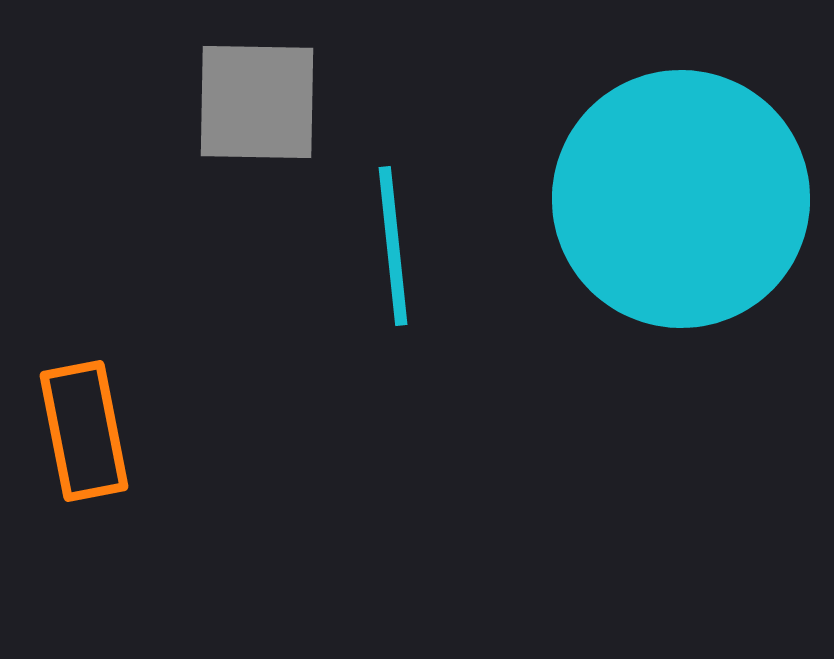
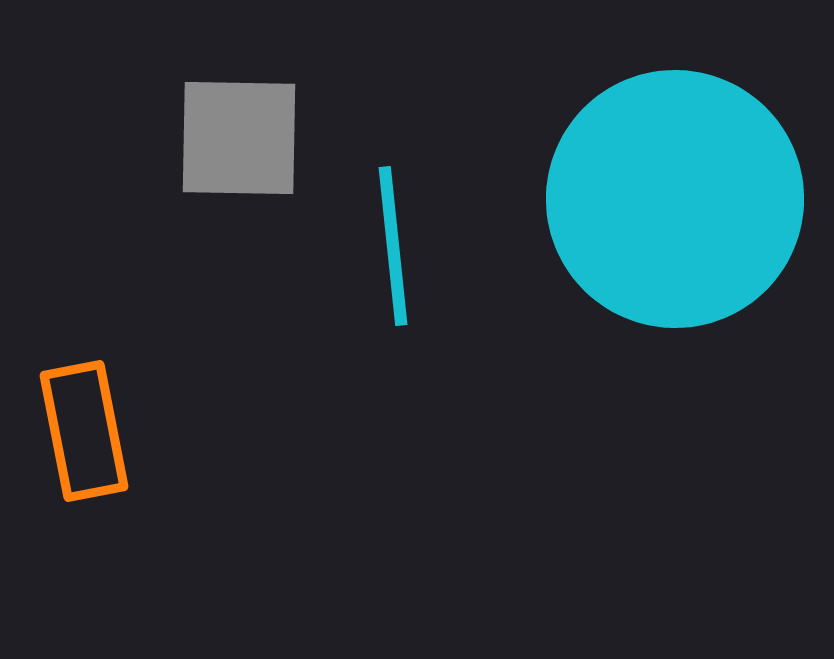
gray square: moved 18 px left, 36 px down
cyan circle: moved 6 px left
